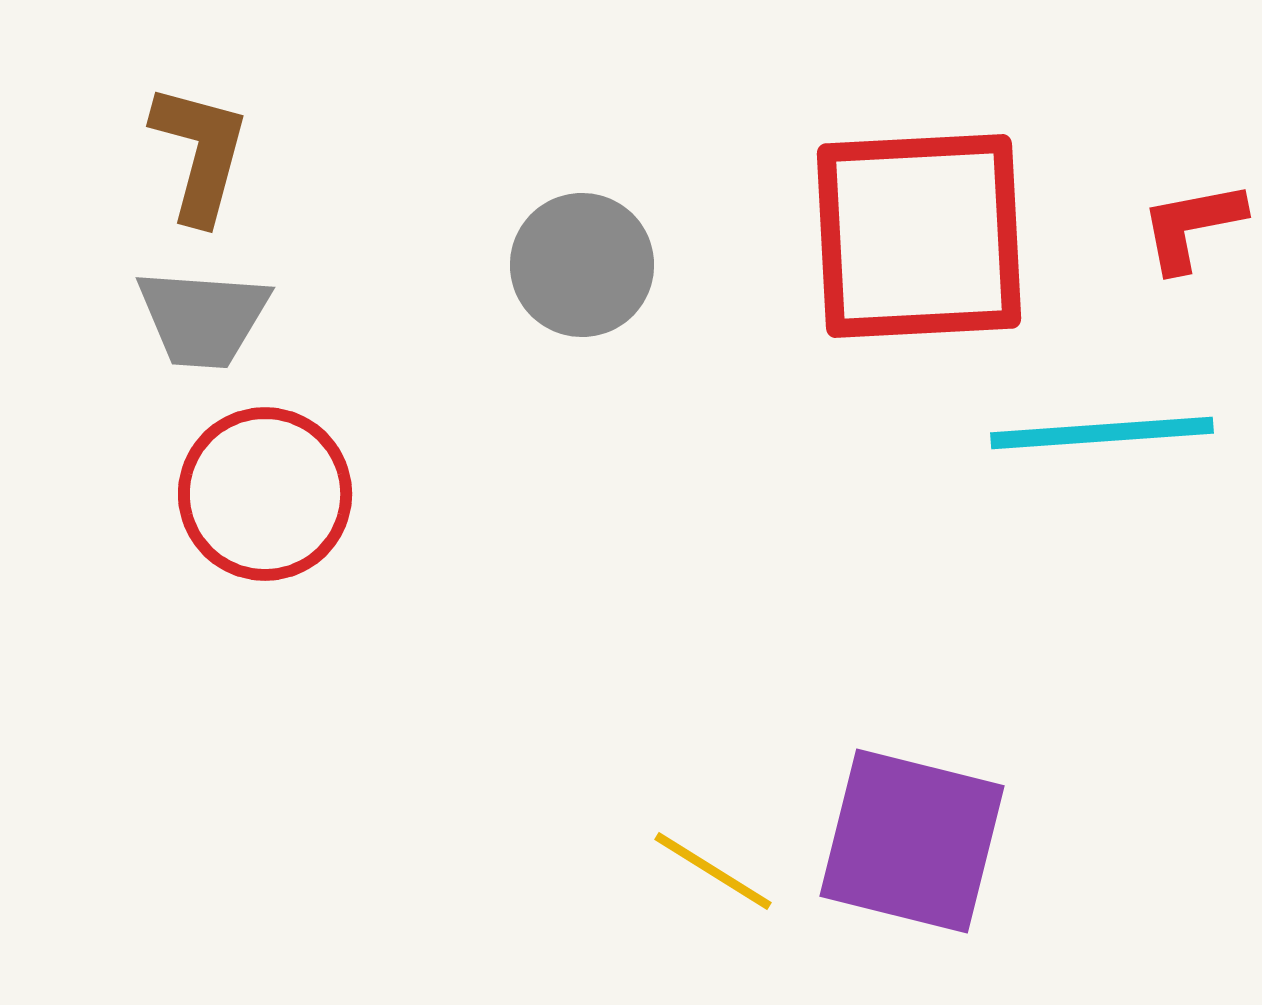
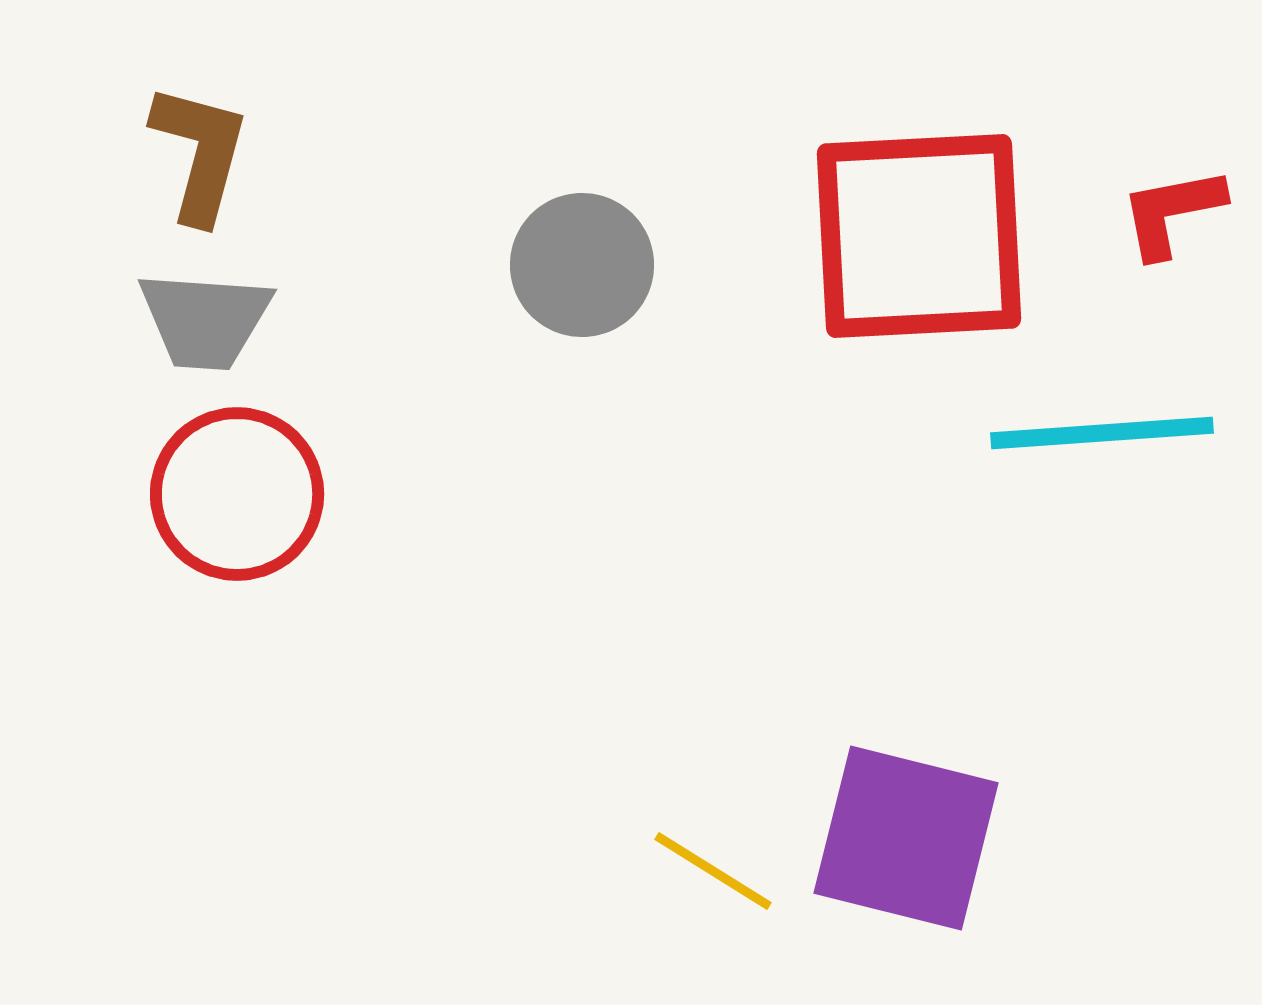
red L-shape: moved 20 px left, 14 px up
gray trapezoid: moved 2 px right, 2 px down
red circle: moved 28 px left
purple square: moved 6 px left, 3 px up
